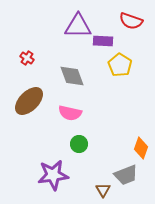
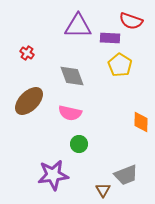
purple rectangle: moved 7 px right, 3 px up
red cross: moved 5 px up
orange diamond: moved 26 px up; rotated 20 degrees counterclockwise
